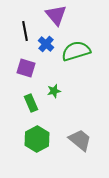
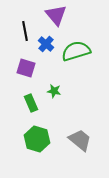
green star: rotated 24 degrees clockwise
green hexagon: rotated 15 degrees counterclockwise
